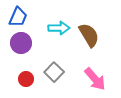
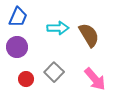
cyan arrow: moved 1 px left
purple circle: moved 4 px left, 4 px down
